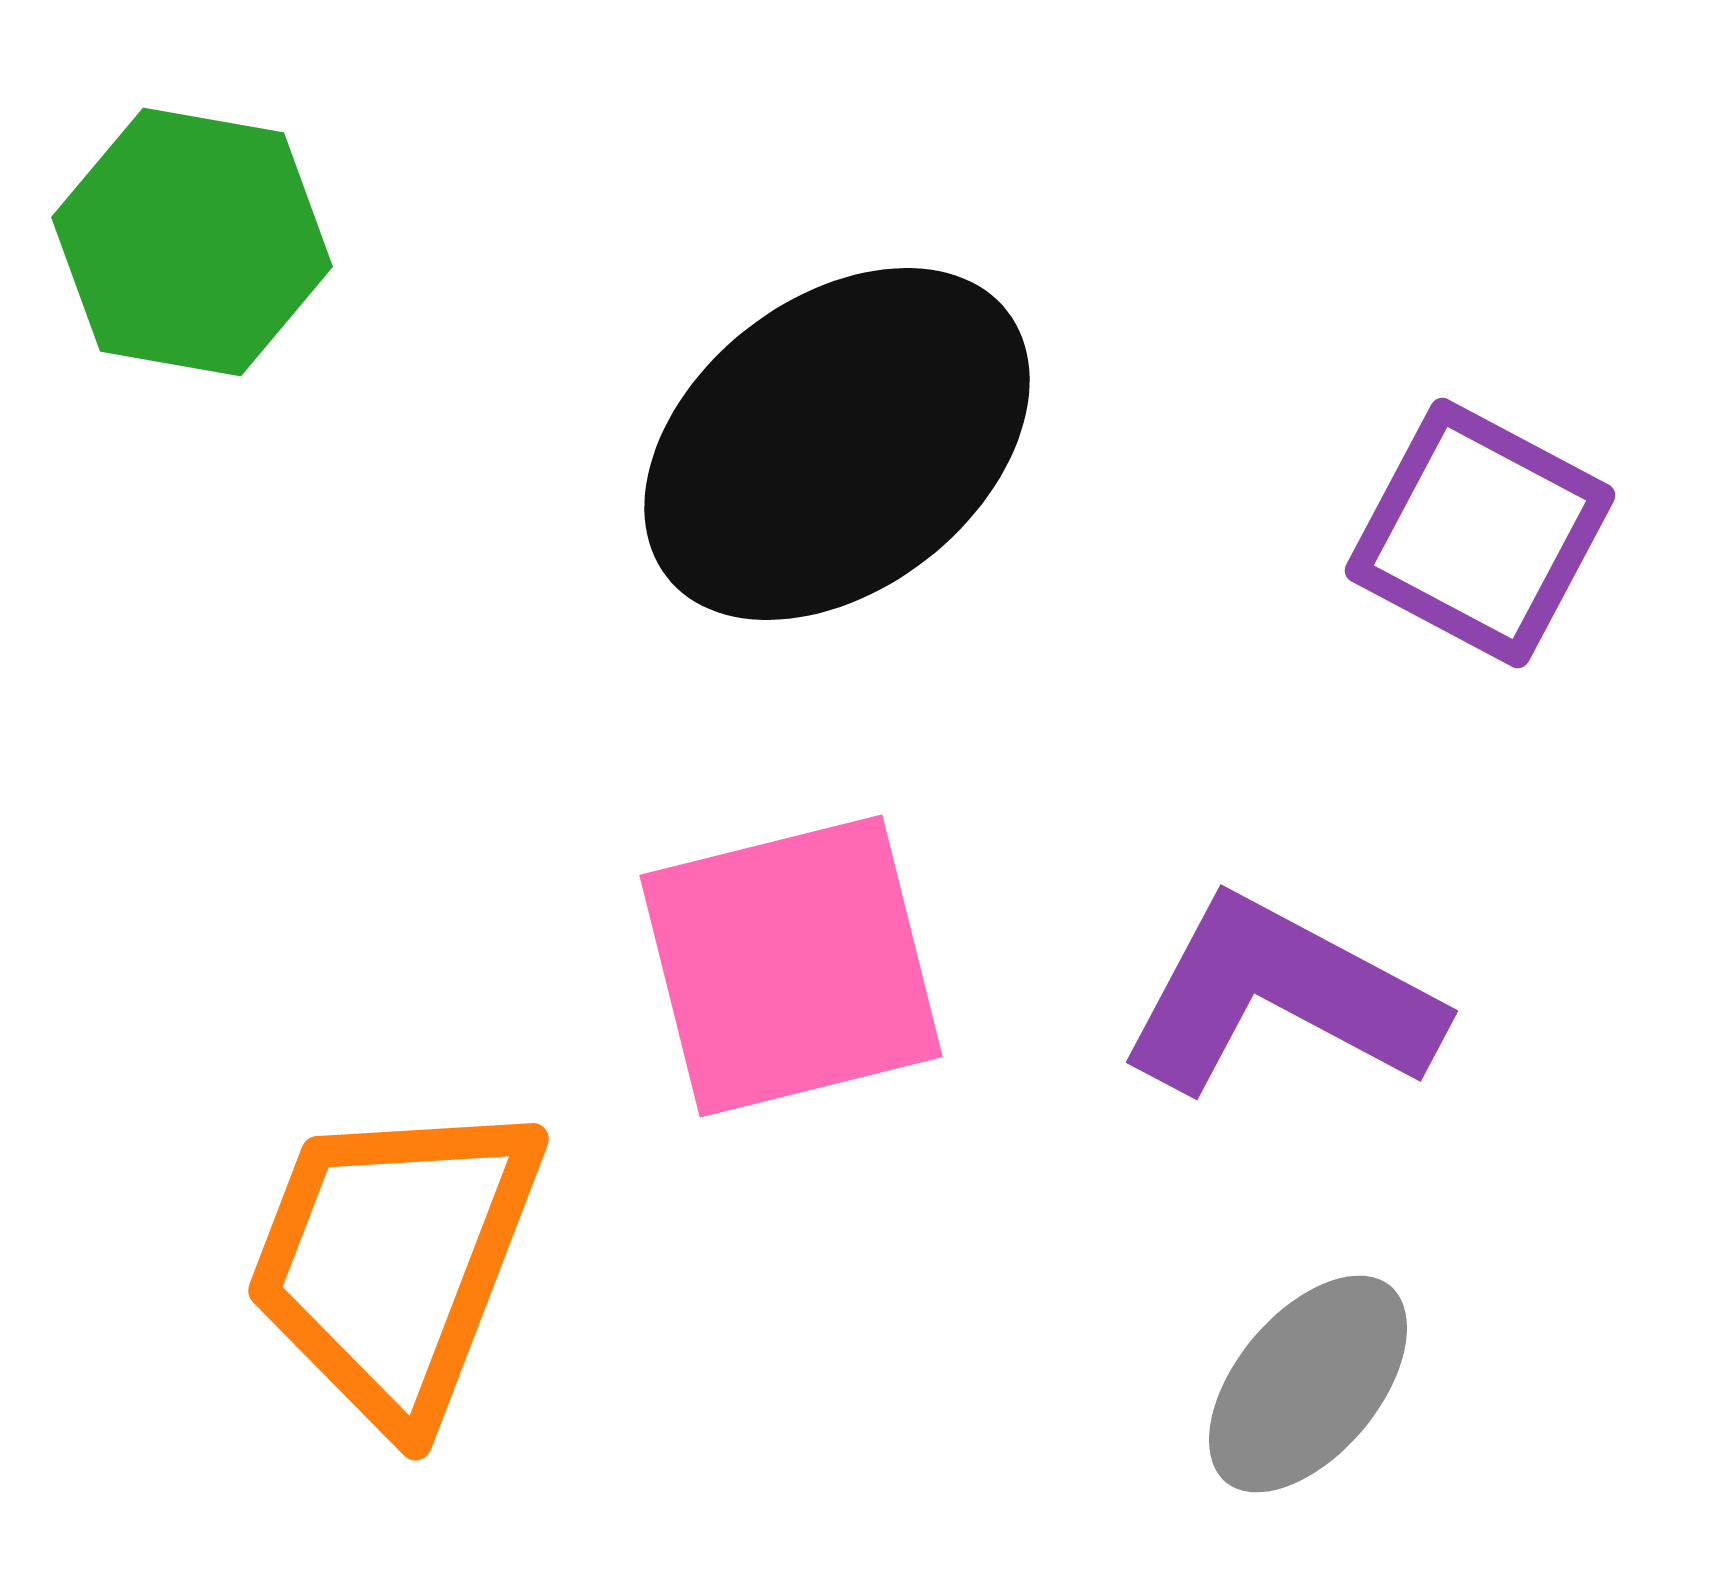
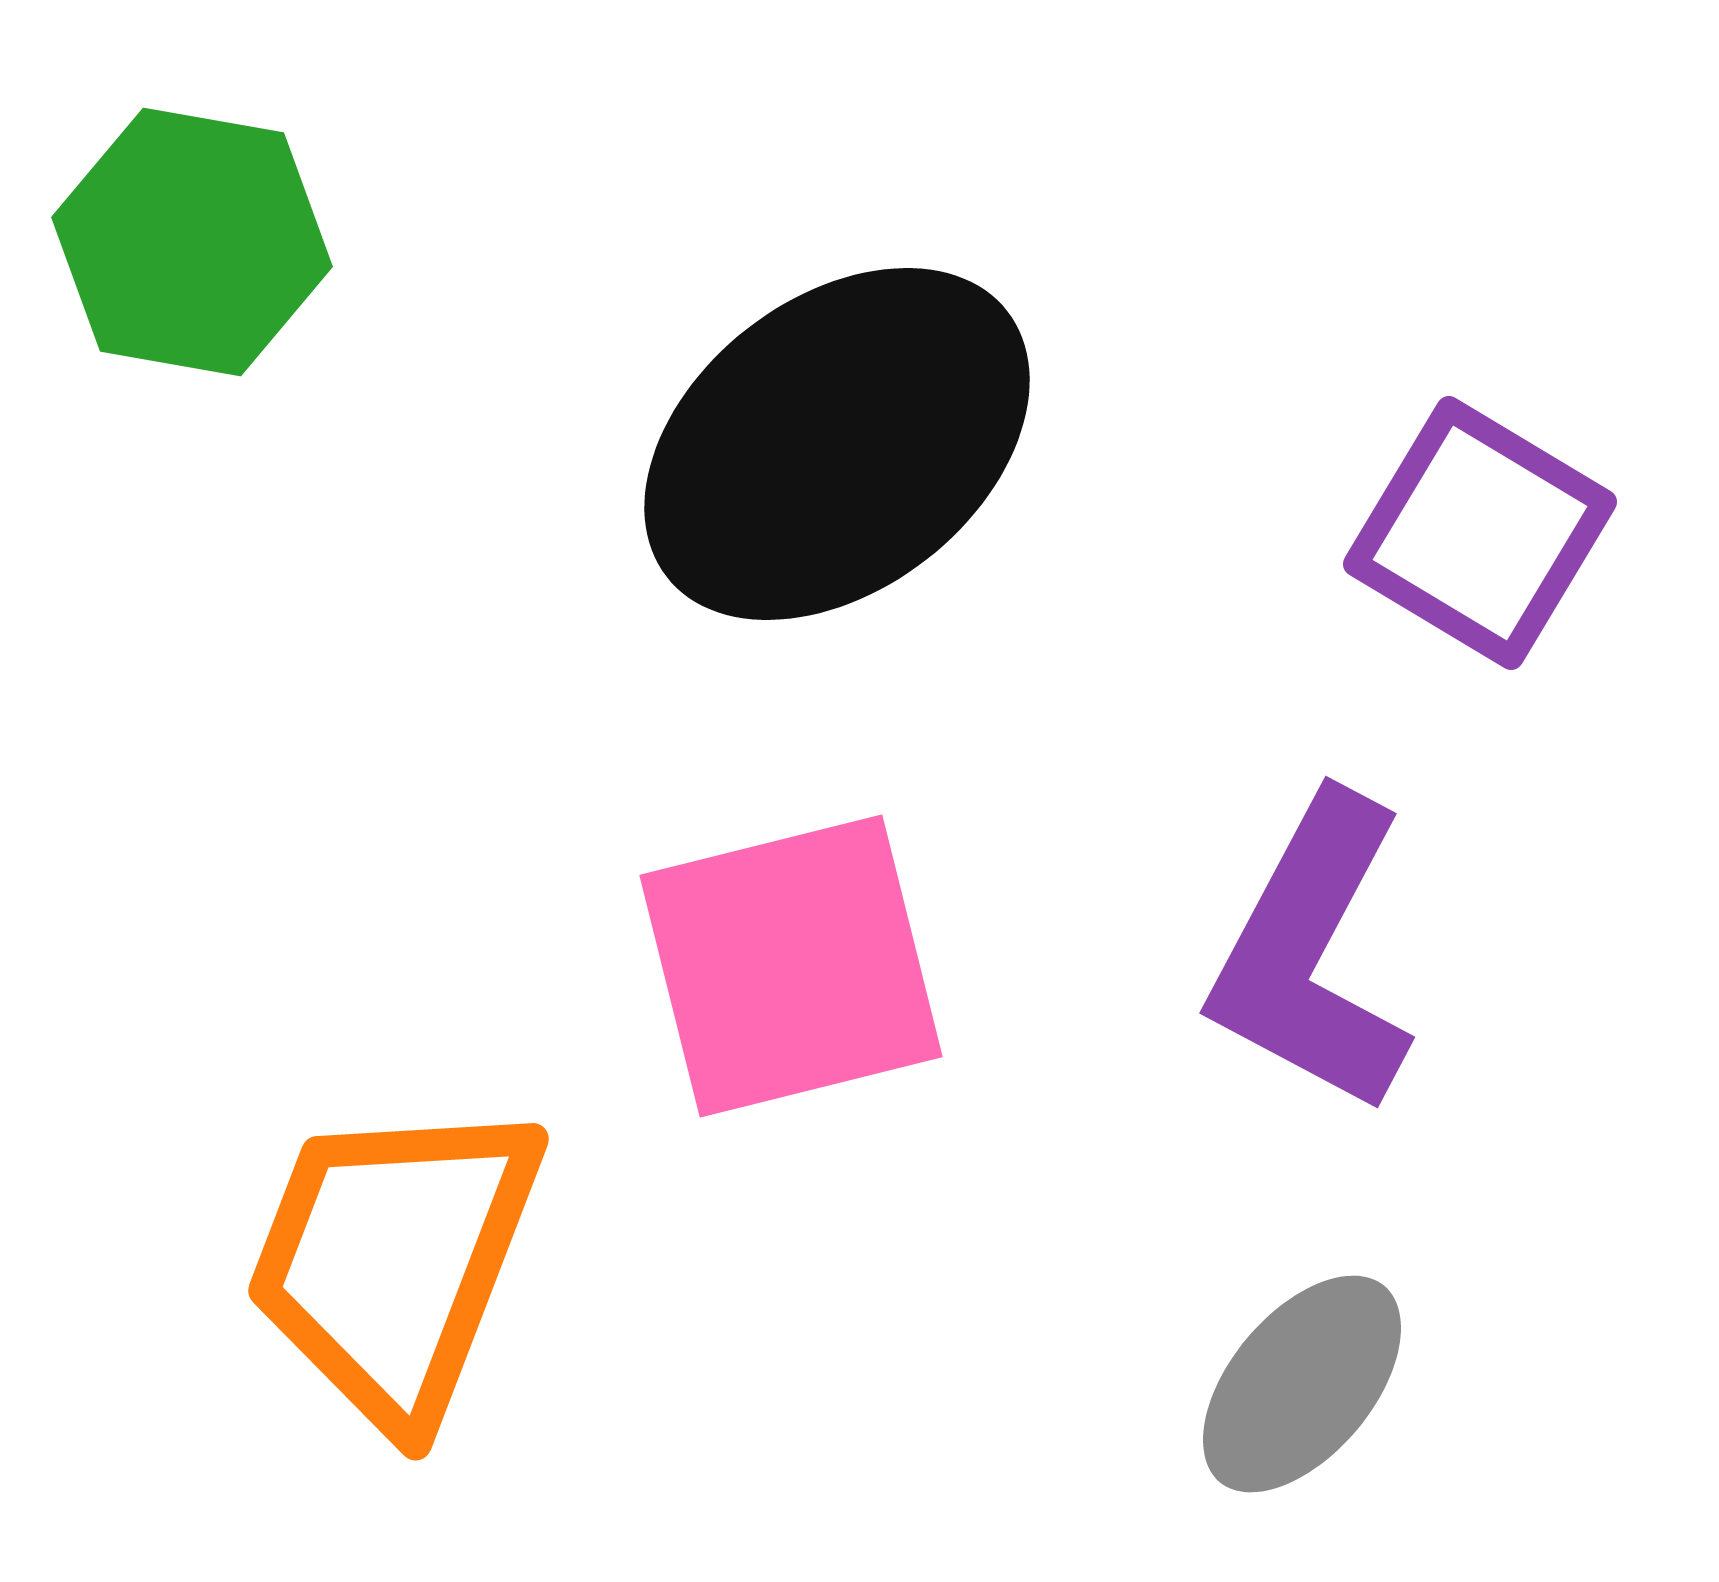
purple square: rotated 3 degrees clockwise
purple L-shape: moved 32 px right, 43 px up; rotated 90 degrees counterclockwise
gray ellipse: moved 6 px left
